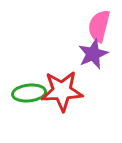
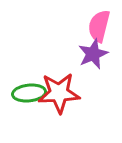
red star: moved 3 px left, 2 px down
